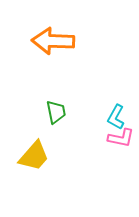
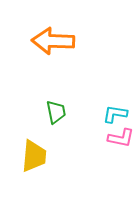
cyan L-shape: moved 1 px left, 3 px up; rotated 70 degrees clockwise
yellow trapezoid: rotated 36 degrees counterclockwise
